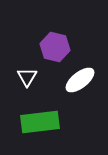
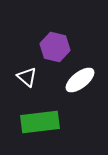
white triangle: rotated 20 degrees counterclockwise
